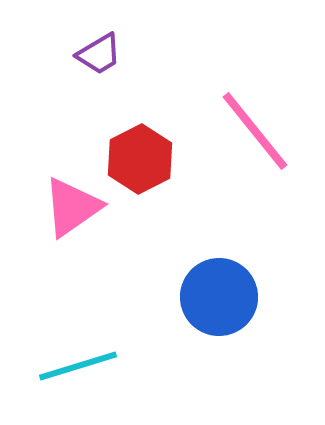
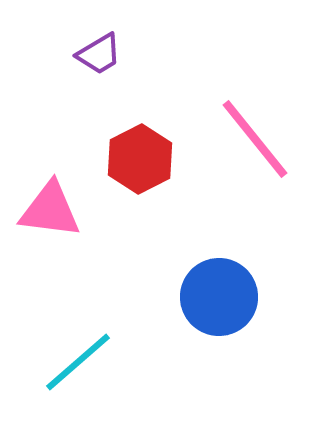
pink line: moved 8 px down
pink triangle: moved 22 px left, 3 px down; rotated 42 degrees clockwise
cyan line: moved 4 px up; rotated 24 degrees counterclockwise
